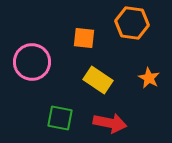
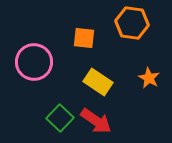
pink circle: moved 2 px right
yellow rectangle: moved 2 px down
green square: rotated 32 degrees clockwise
red arrow: moved 14 px left, 2 px up; rotated 24 degrees clockwise
